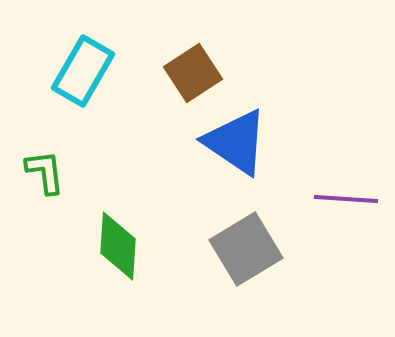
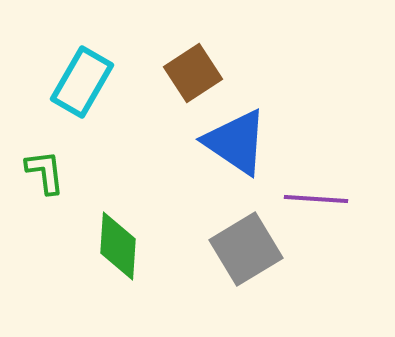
cyan rectangle: moved 1 px left, 11 px down
purple line: moved 30 px left
